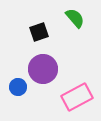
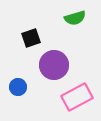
green semicircle: rotated 115 degrees clockwise
black square: moved 8 px left, 6 px down
purple circle: moved 11 px right, 4 px up
